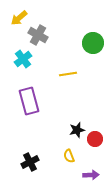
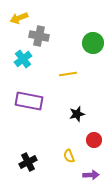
yellow arrow: rotated 18 degrees clockwise
gray cross: moved 1 px right, 1 px down; rotated 18 degrees counterclockwise
purple rectangle: rotated 64 degrees counterclockwise
black star: moved 16 px up
red circle: moved 1 px left, 1 px down
black cross: moved 2 px left
